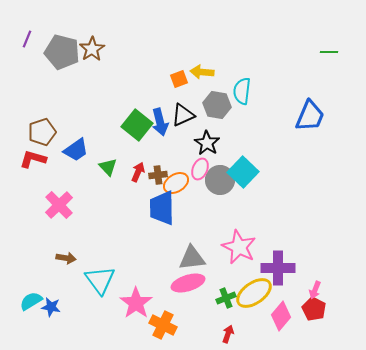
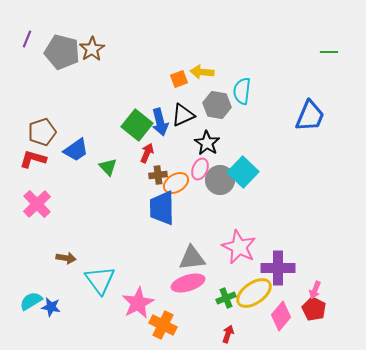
red arrow at (138, 172): moved 9 px right, 19 px up
pink cross at (59, 205): moved 22 px left, 1 px up
pink star at (136, 303): moved 2 px right; rotated 8 degrees clockwise
